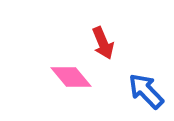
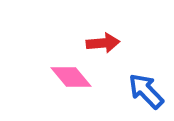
red arrow: rotated 72 degrees counterclockwise
